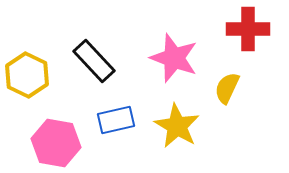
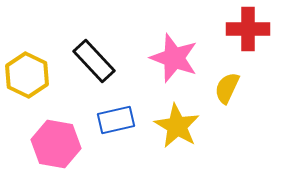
pink hexagon: moved 1 px down
